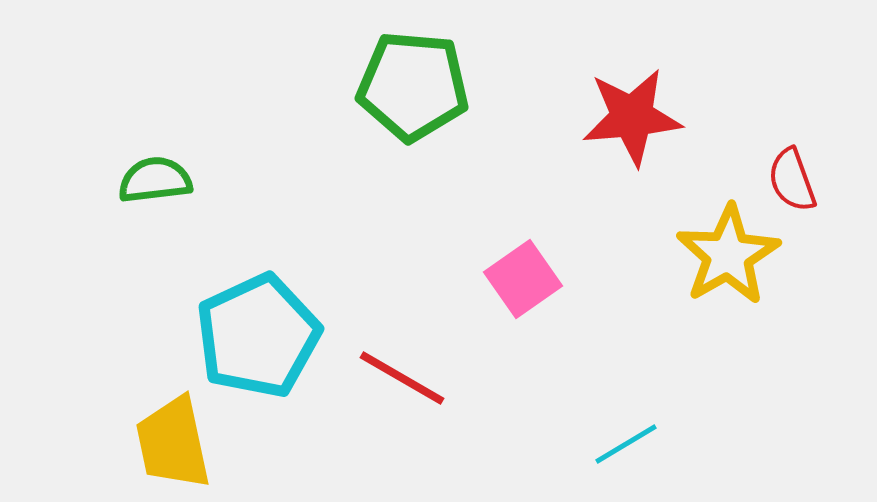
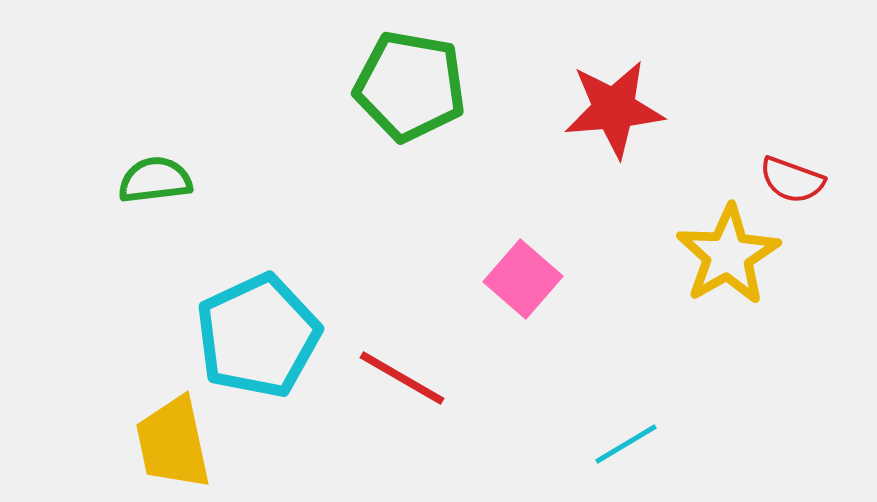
green pentagon: moved 3 px left; rotated 5 degrees clockwise
red star: moved 18 px left, 8 px up
red semicircle: rotated 50 degrees counterclockwise
pink square: rotated 14 degrees counterclockwise
